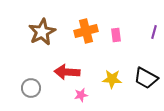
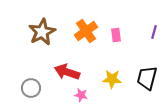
orange cross: rotated 20 degrees counterclockwise
red arrow: rotated 15 degrees clockwise
black trapezoid: moved 1 px right; rotated 75 degrees clockwise
pink star: rotated 24 degrees clockwise
